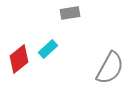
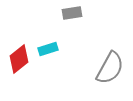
gray rectangle: moved 2 px right
cyan rectangle: rotated 24 degrees clockwise
